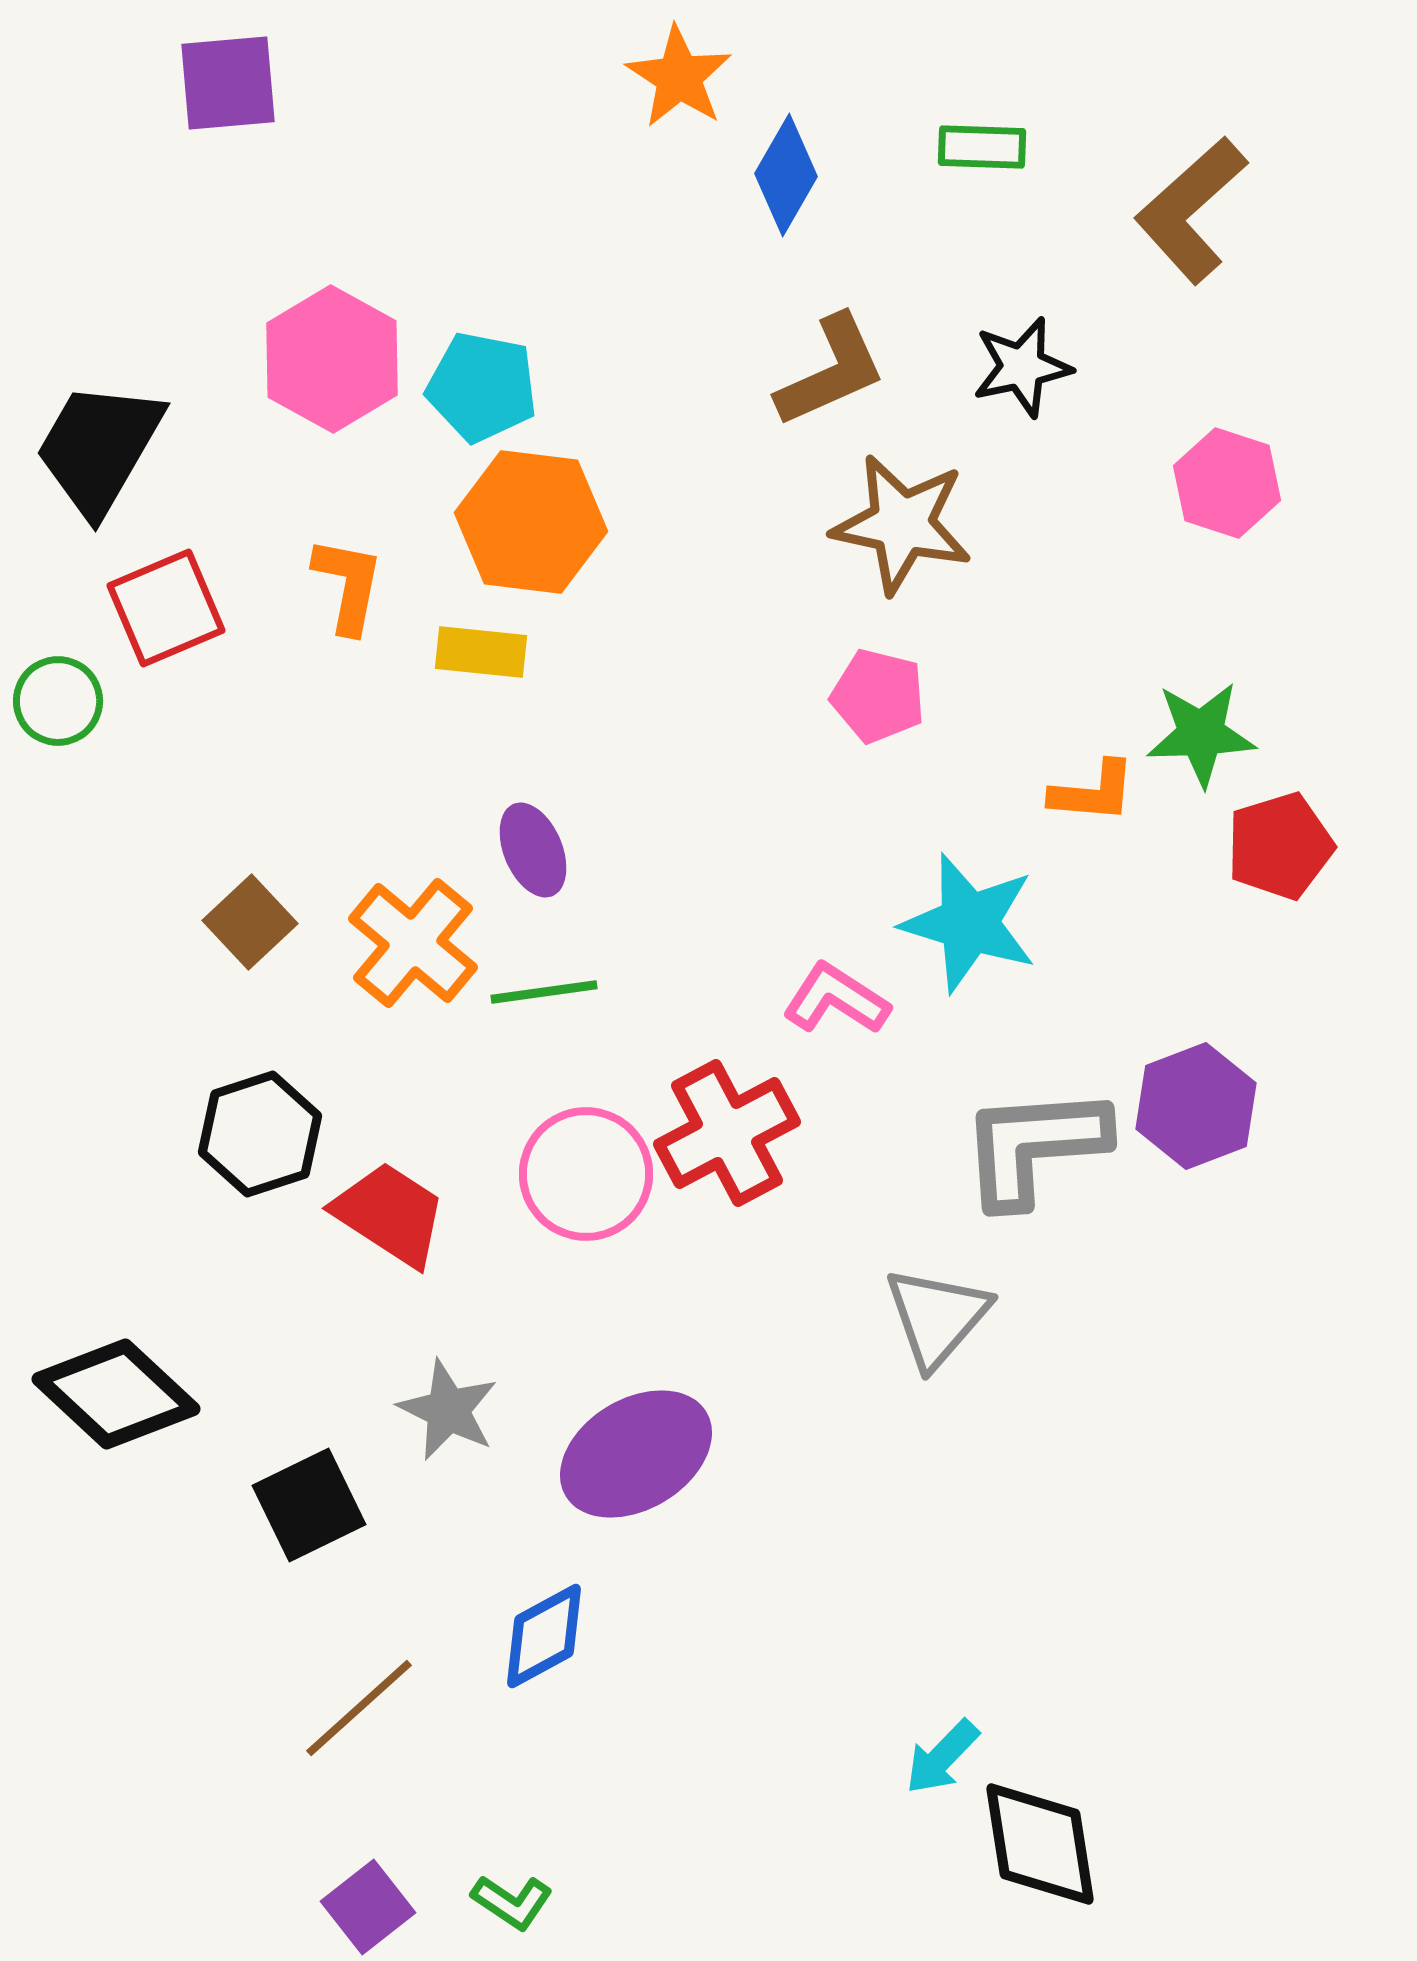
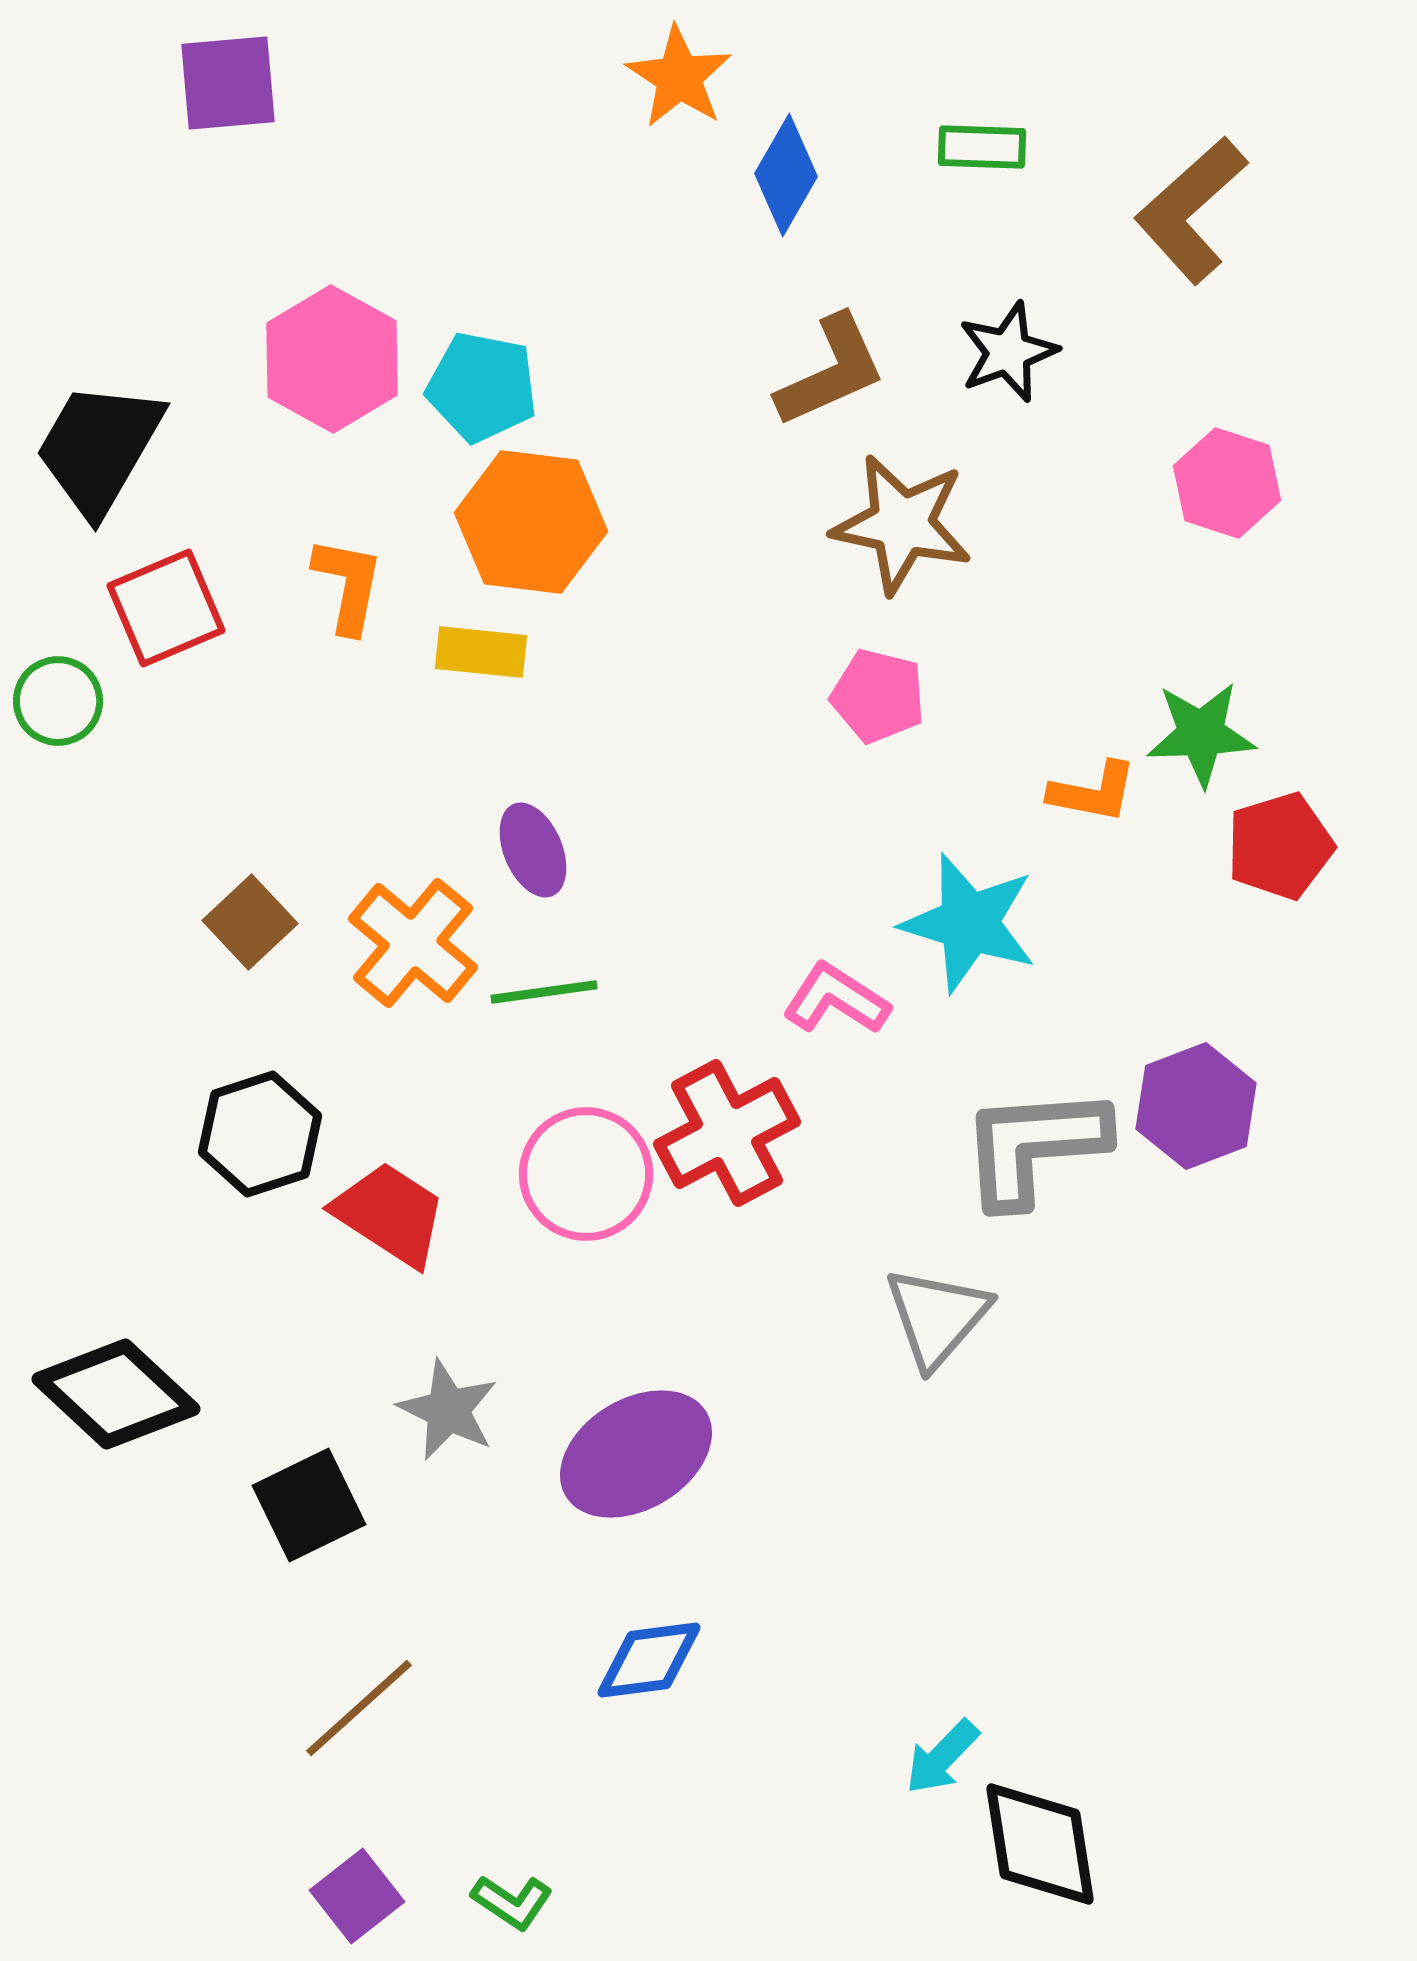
black star at (1022, 367): moved 14 px left, 15 px up; rotated 8 degrees counterclockwise
orange L-shape at (1093, 792): rotated 6 degrees clockwise
blue diamond at (544, 1636): moved 105 px right, 24 px down; rotated 21 degrees clockwise
purple square at (368, 1907): moved 11 px left, 11 px up
